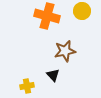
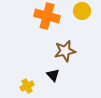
yellow cross: rotated 16 degrees counterclockwise
